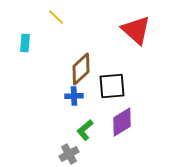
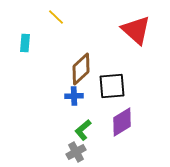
green L-shape: moved 2 px left
gray cross: moved 7 px right, 2 px up
